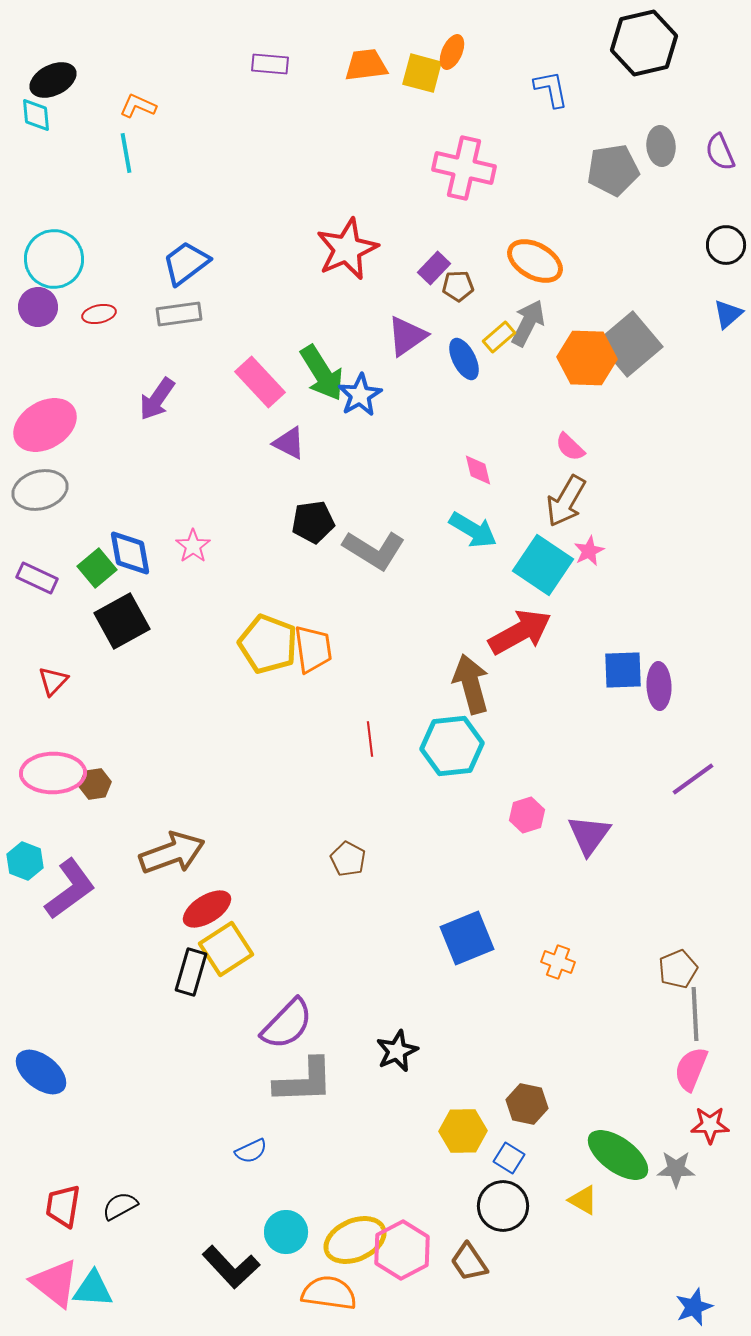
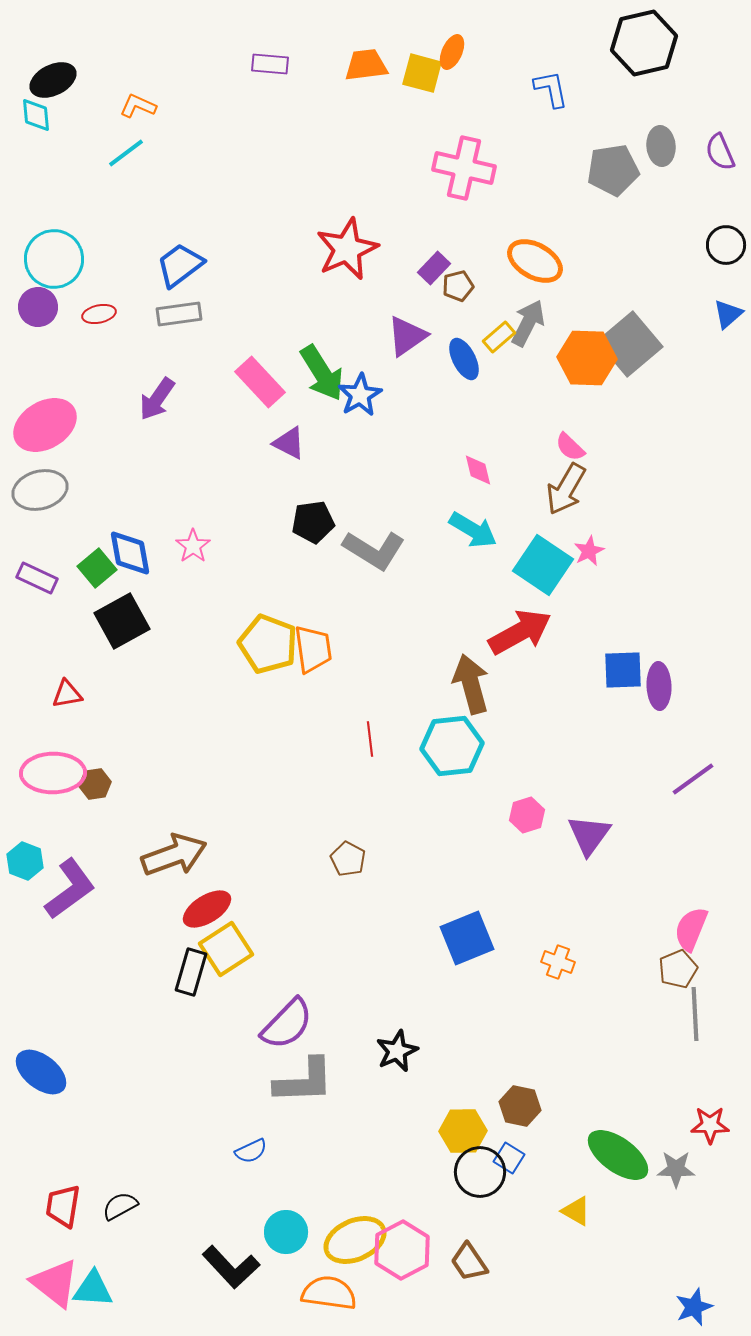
cyan line at (126, 153): rotated 63 degrees clockwise
blue trapezoid at (186, 263): moved 6 px left, 2 px down
brown pentagon at (458, 286): rotated 12 degrees counterclockwise
brown arrow at (566, 501): moved 12 px up
red triangle at (53, 681): moved 14 px right, 13 px down; rotated 36 degrees clockwise
brown arrow at (172, 853): moved 2 px right, 2 px down
pink semicircle at (691, 1069): moved 140 px up
brown hexagon at (527, 1104): moved 7 px left, 2 px down
yellow triangle at (583, 1200): moved 7 px left, 11 px down
black circle at (503, 1206): moved 23 px left, 34 px up
